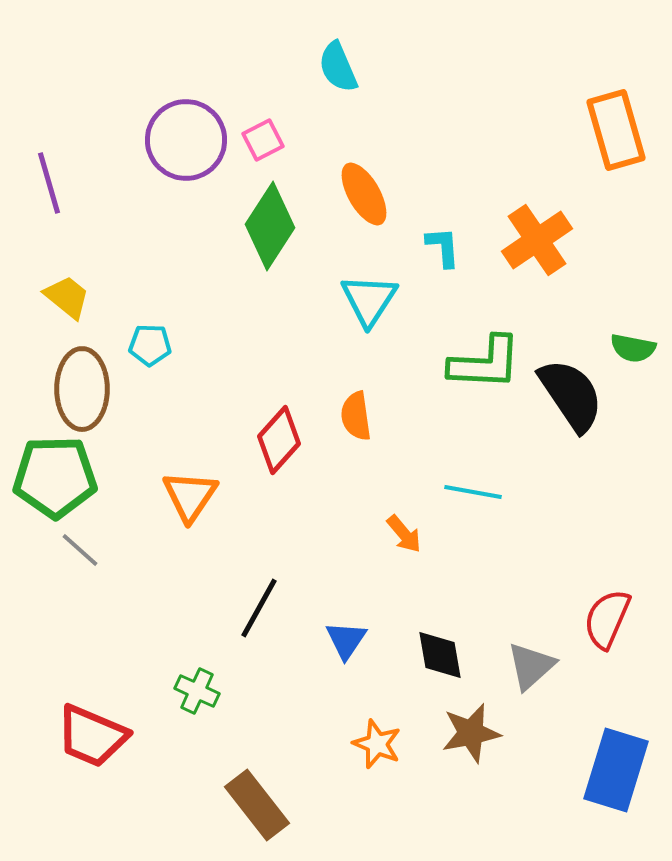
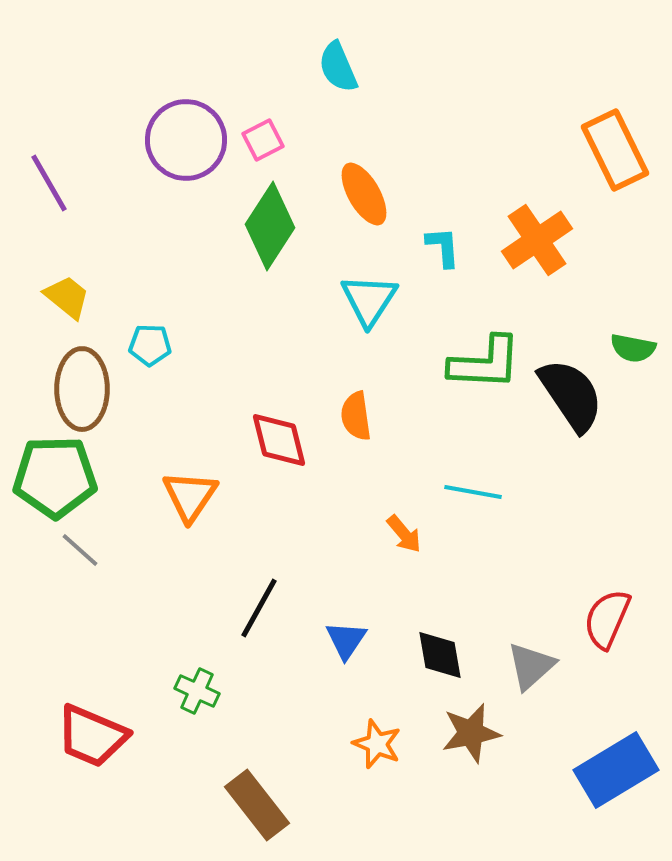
orange rectangle: moved 1 px left, 20 px down; rotated 10 degrees counterclockwise
purple line: rotated 14 degrees counterclockwise
red diamond: rotated 56 degrees counterclockwise
blue rectangle: rotated 42 degrees clockwise
